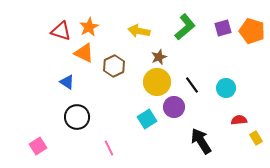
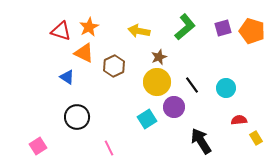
blue triangle: moved 5 px up
